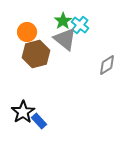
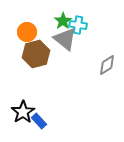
cyan cross: moved 2 px left; rotated 30 degrees counterclockwise
